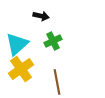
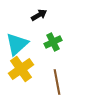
black arrow: moved 2 px left, 1 px up; rotated 42 degrees counterclockwise
green cross: moved 1 px down
